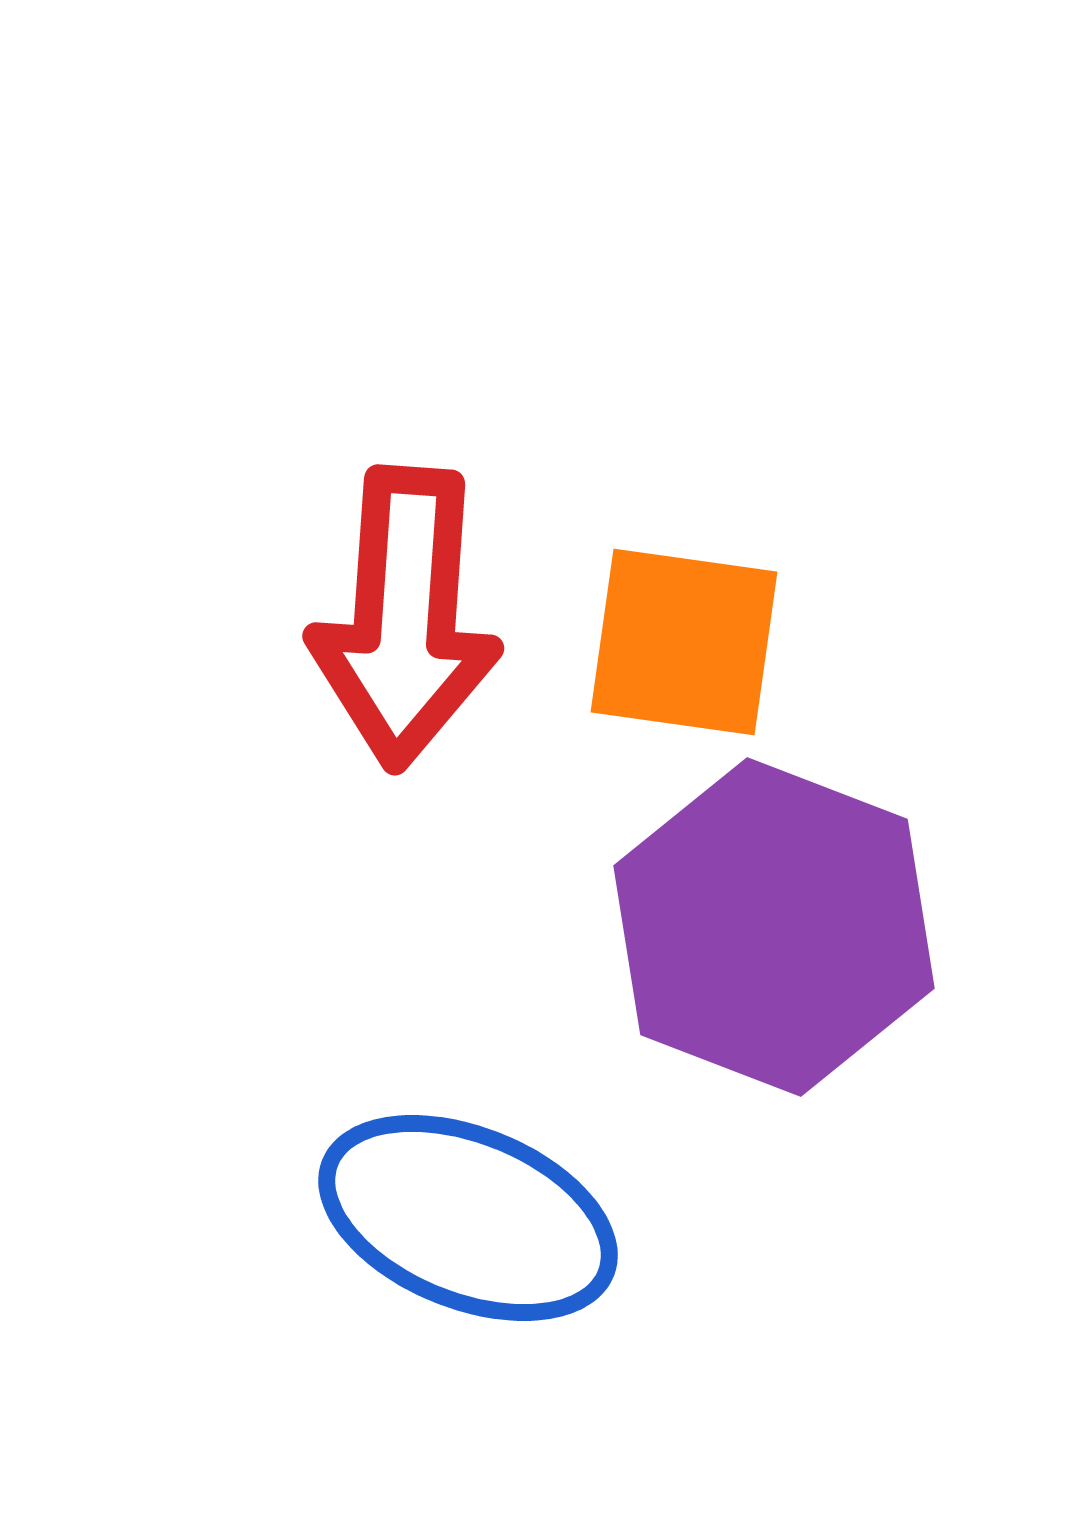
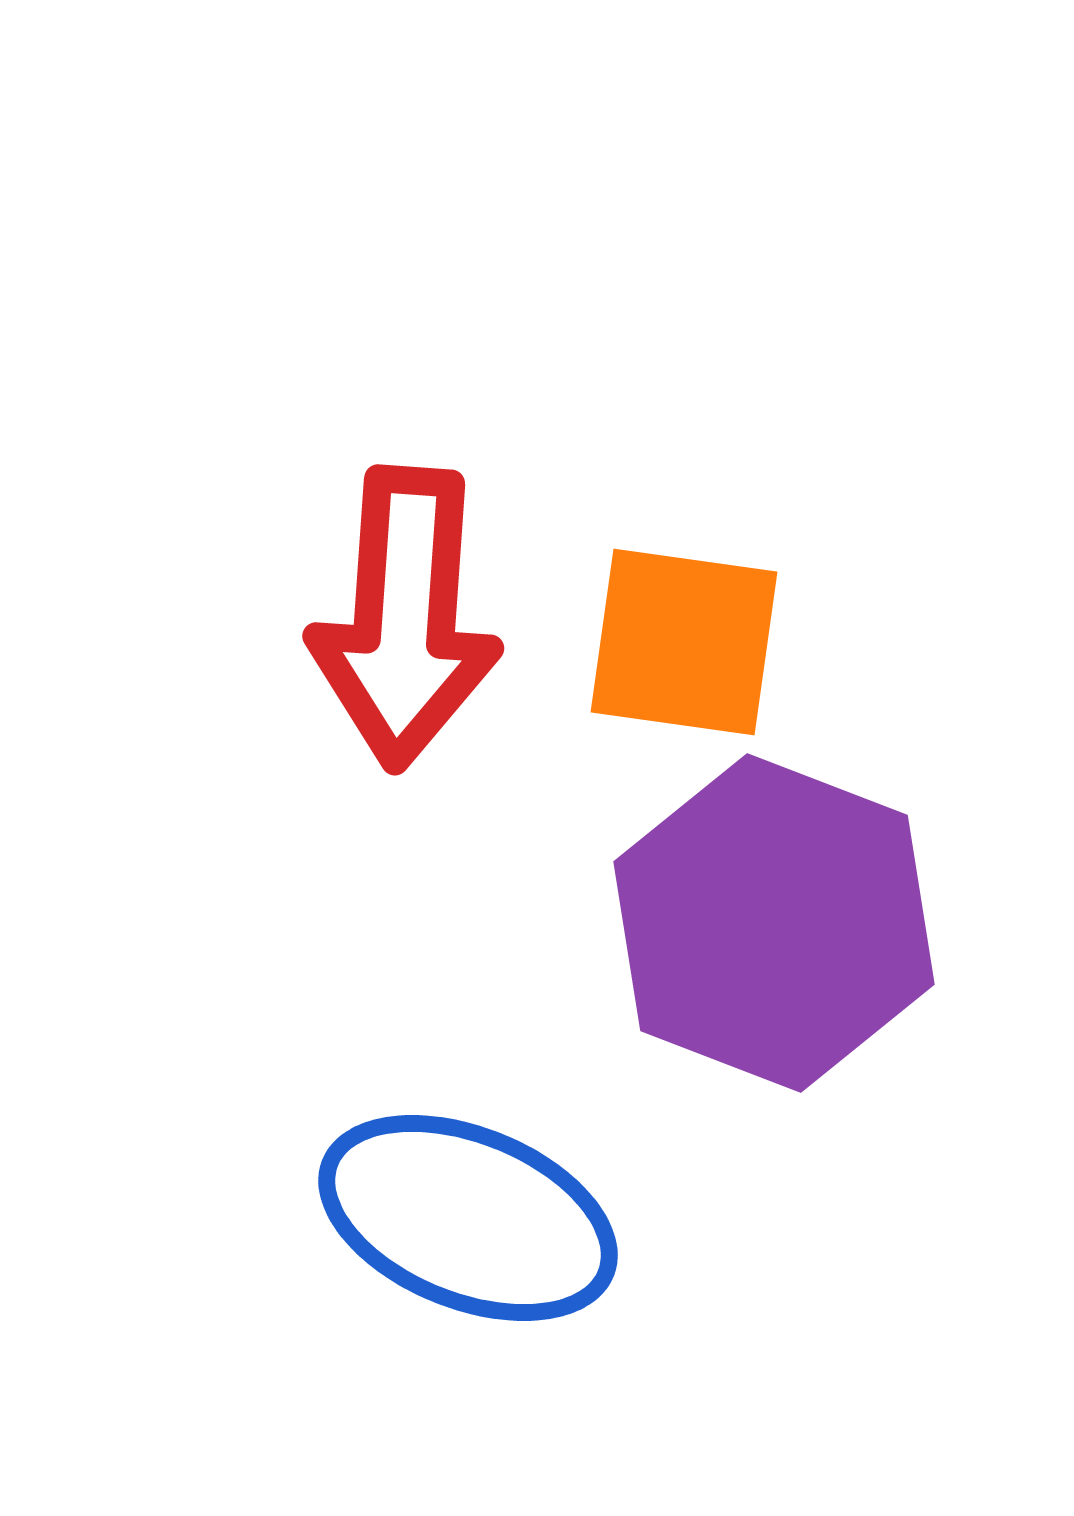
purple hexagon: moved 4 px up
